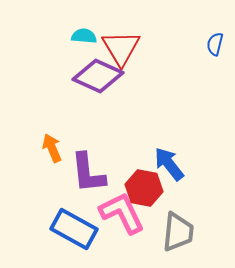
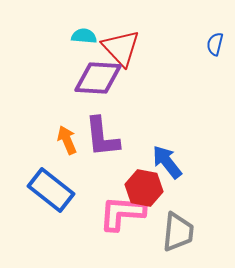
red triangle: rotated 12 degrees counterclockwise
purple diamond: moved 2 px down; rotated 21 degrees counterclockwise
orange arrow: moved 15 px right, 8 px up
blue arrow: moved 2 px left, 2 px up
purple L-shape: moved 14 px right, 36 px up
pink L-shape: rotated 60 degrees counterclockwise
blue rectangle: moved 23 px left, 39 px up; rotated 9 degrees clockwise
